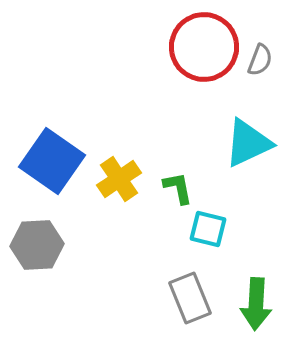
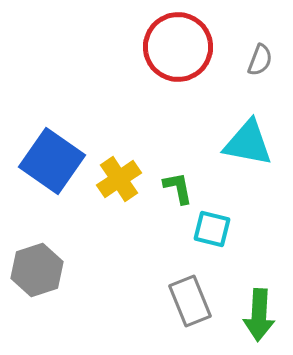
red circle: moved 26 px left
cyan triangle: rotated 36 degrees clockwise
cyan square: moved 4 px right
gray hexagon: moved 25 px down; rotated 15 degrees counterclockwise
gray rectangle: moved 3 px down
green arrow: moved 3 px right, 11 px down
